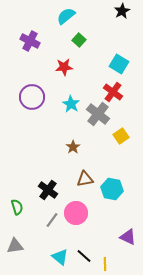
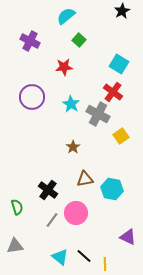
gray cross: rotated 10 degrees counterclockwise
